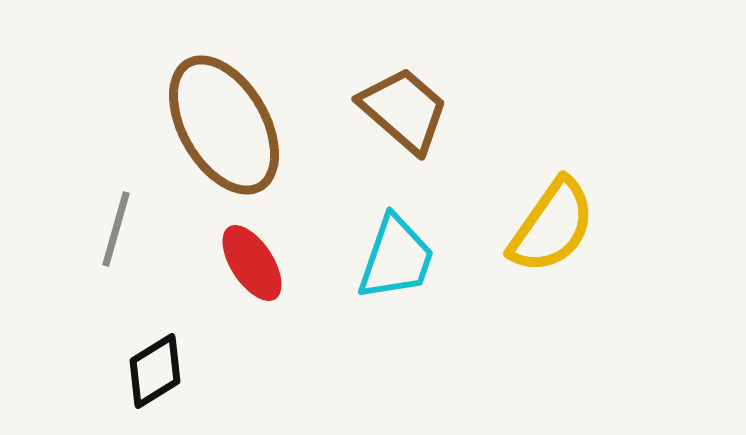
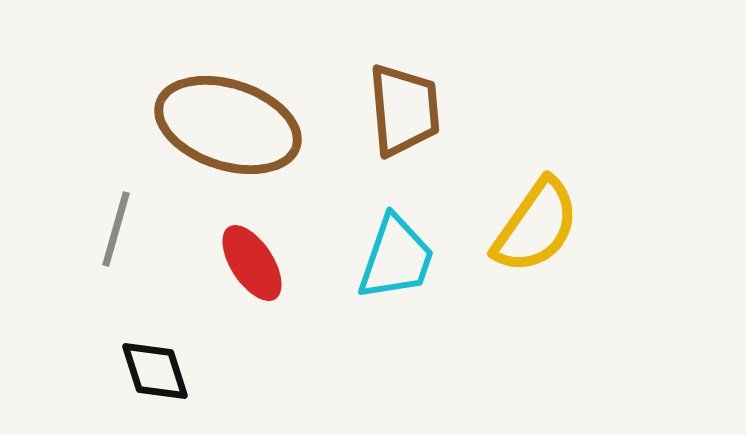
brown trapezoid: rotated 44 degrees clockwise
brown ellipse: moved 4 px right; rotated 42 degrees counterclockwise
yellow semicircle: moved 16 px left
black diamond: rotated 76 degrees counterclockwise
